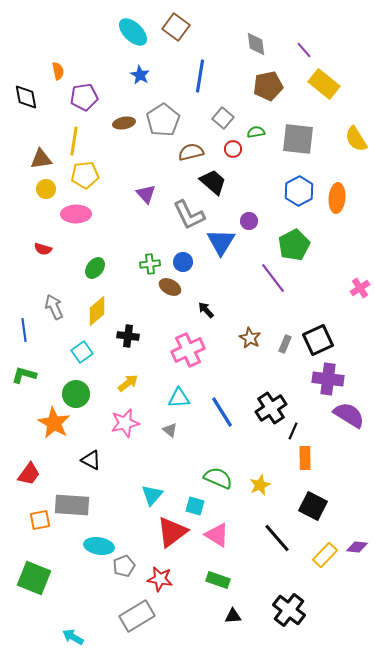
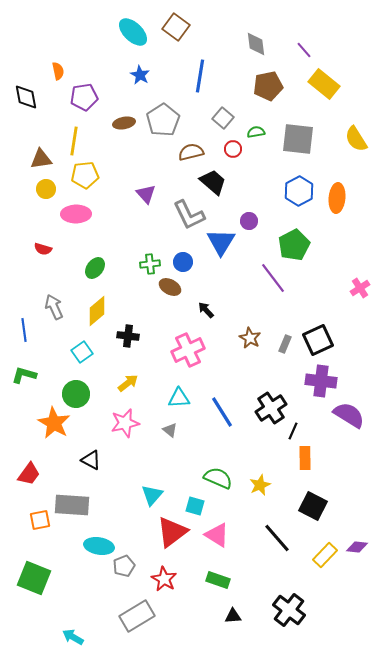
purple cross at (328, 379): moved 7 px left, 2 px down
red star at (160, 579): moved 4 px right; rotated 20 degrees clockwise
